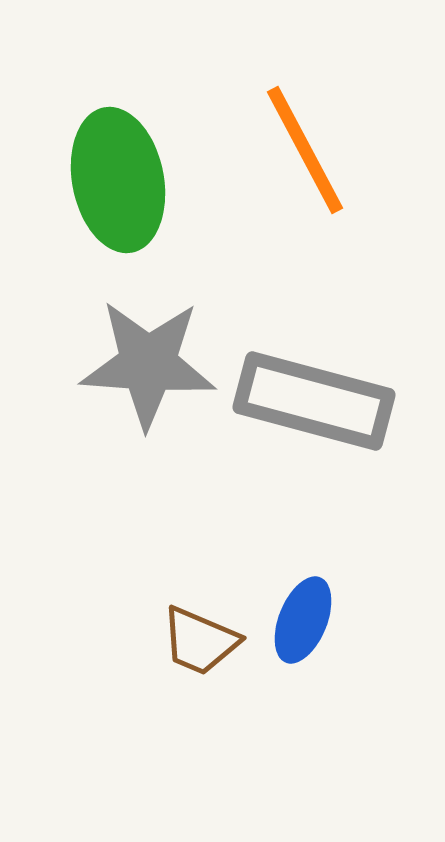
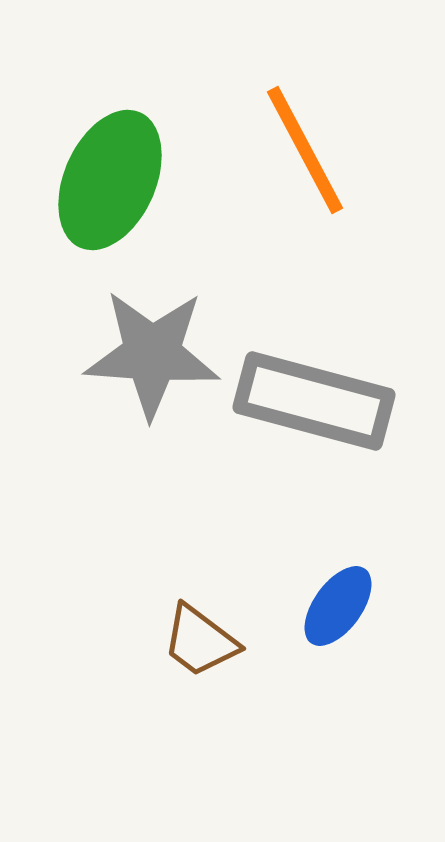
green ellipse: moved 8 px left; rotated 35 degrees clockwise
gray star: moved 4 px right, 10 px up
blue ellipse: moved 35 px right, 14 px up; rotated 14 degrees clockwise
brown trapezoid: rotated 14 degrees clockwise
